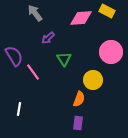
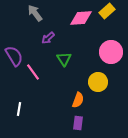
yellow rectangle: rotated 70 degrees counterclockwise
yellow circle: moved 5 px right, 2 px down
orange semicircle: moved 1 px left, 1 px down
